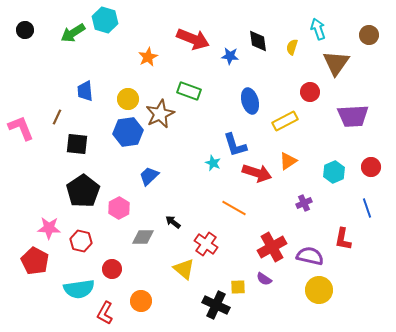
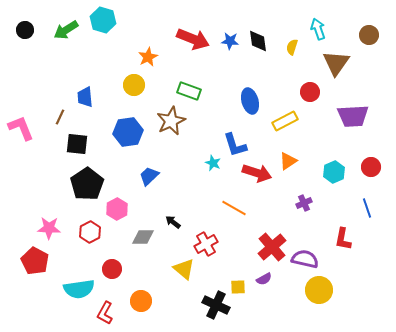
cyan hexagon at (105, 20): moved 2 px left
green arrow at (73, 33): moved 7 px left, 3 px up
blue star at (230, 56): moved 15 px up
blue trapezoid at (85, 91): moved 6 px down
yellow circle at (128, 99): moved 6 px right, 14 px up
brown star at (160, 114): moved 11 px right, 7 px down
brown line at (57, 117): moved 3 px right
black pentagon at (83, 191): moved 4 px right, 7 px up
pink hexagon at (119, 208): moved 2 px left, 1 px down
red hexagon at (81, 241): moved 9 px right, 9 px up; rotated 20 degrees clockwise
red cross at (206, 244): rotated 25 degrees clockwise
red cross at (272, 247): rotated 12 degrees counterclockwise
purple semicircle at (310, 256): moved 5 px left, 3 px down
purple semicircle at (264, 279): rotated 63 degrees counterclockwise
